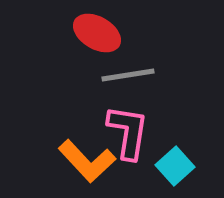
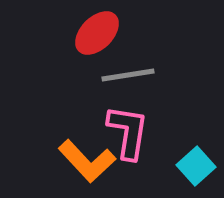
red ellipse: rotated 75 degrees counterclockwise
cyan square: moved 21 px right
